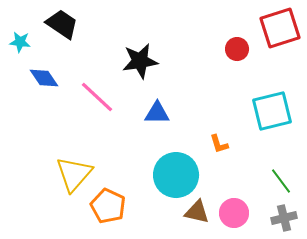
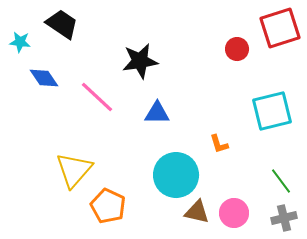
yellow triangle: moved 4 px up
